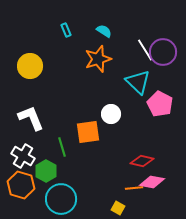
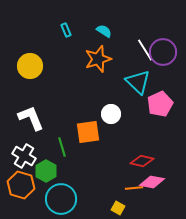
pink pentagon: rotated 20 degrees clockwise
white cross: moved 1 px right
